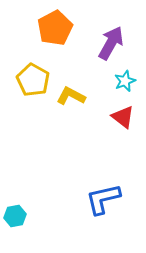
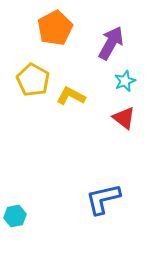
red triangle: moved 1 px right, 1 px down
